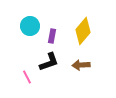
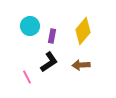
black L-shape: rotated 15 degrees counterclockwise
